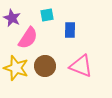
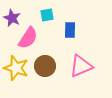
pink triangle: rotated 45 degrees counterclockwise
